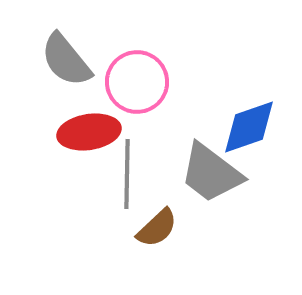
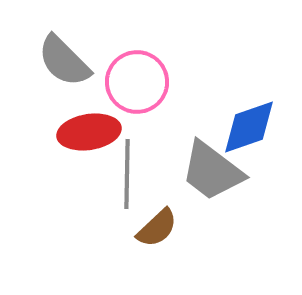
gray semicircle: moved 2 px left, 1 px down; rotated 6 degrees counterclockwise
gray trapezoid: moved 1 px right, 2 px up
